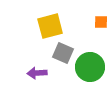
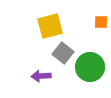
gray square: rotated 15 degrees clockwise
purple arrow: moved 4 px right, 3 px down
